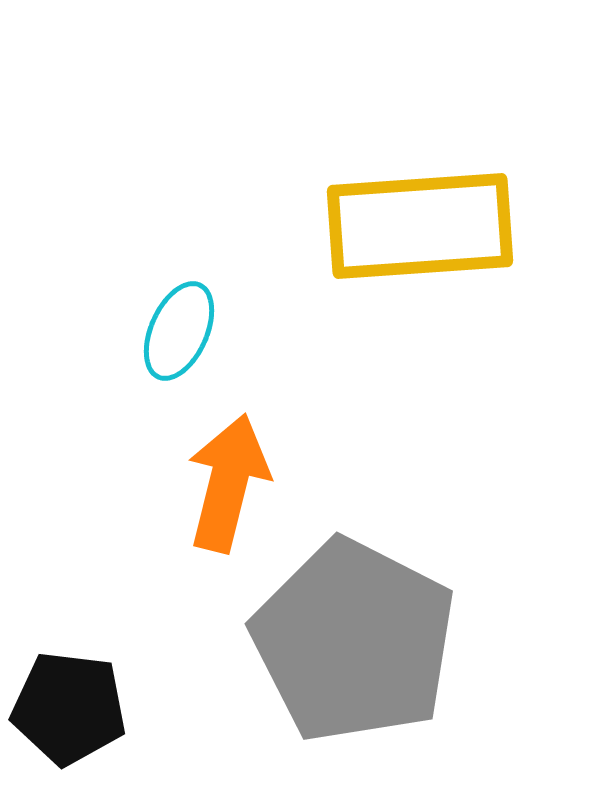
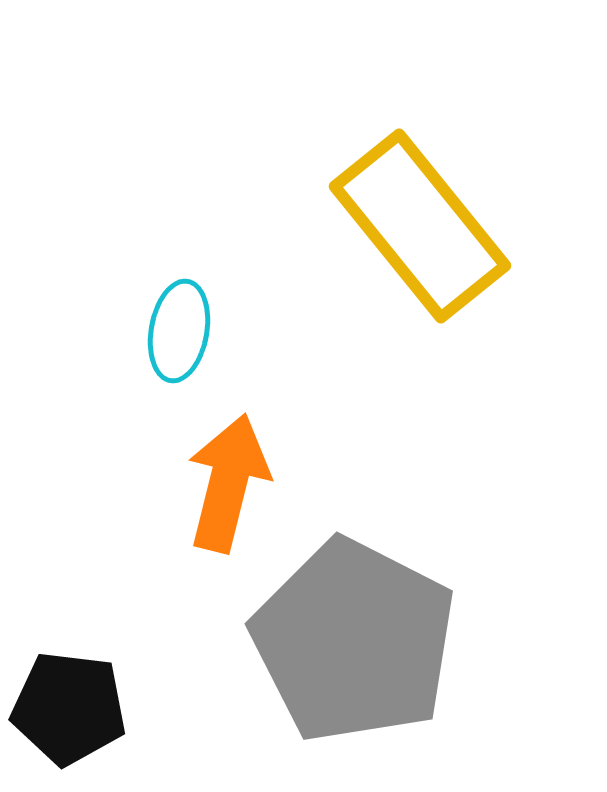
yellow rectangle: rotated 55 degrees clockwise
cyan ellipse: rotated 14 degrees counterclockwise
